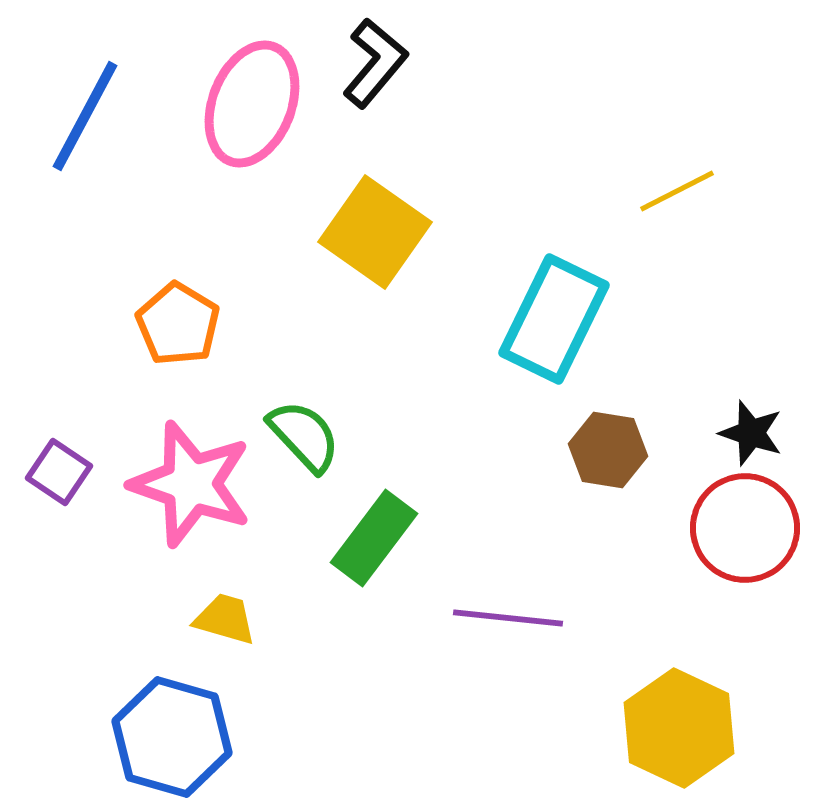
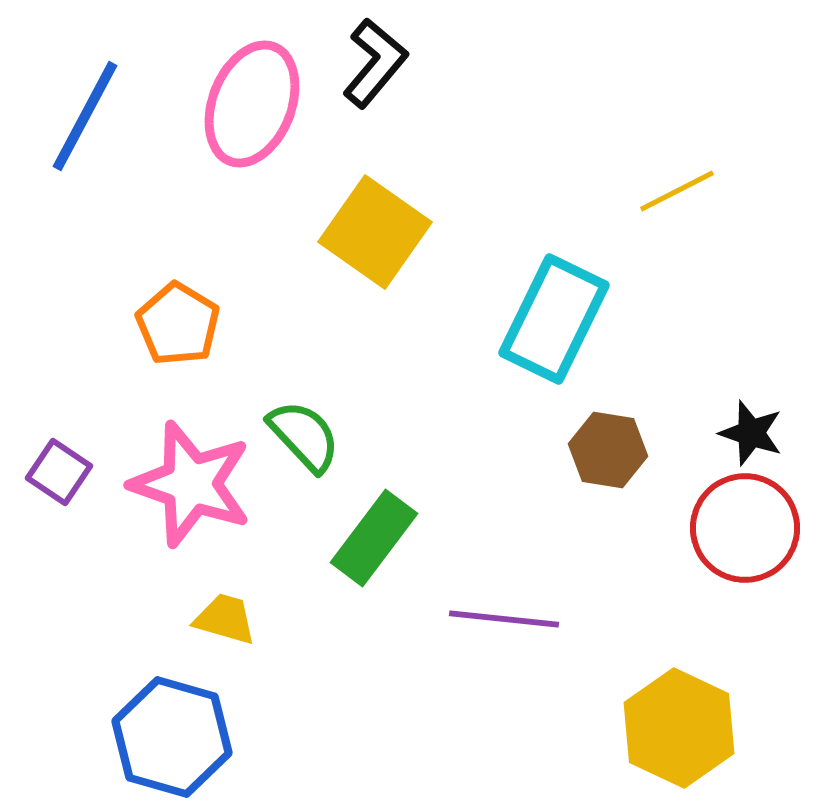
purple line: moved 4 px left, 1 px down
